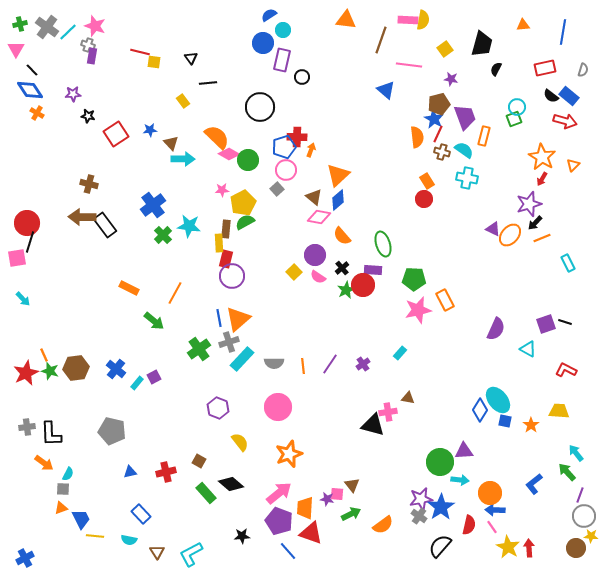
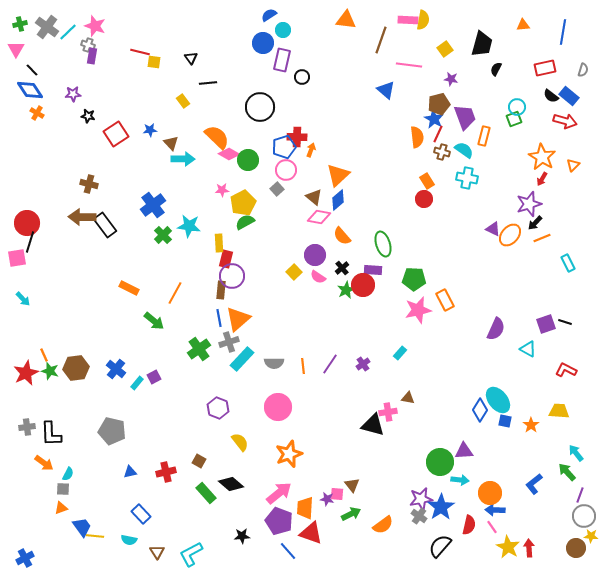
brown rectangle at (226, 229): moved 5 px left, 61 px down
blue trapezoid at (81, 519): moved 1 px right, 8 px down; rotated 10 degrees counterclockwise
